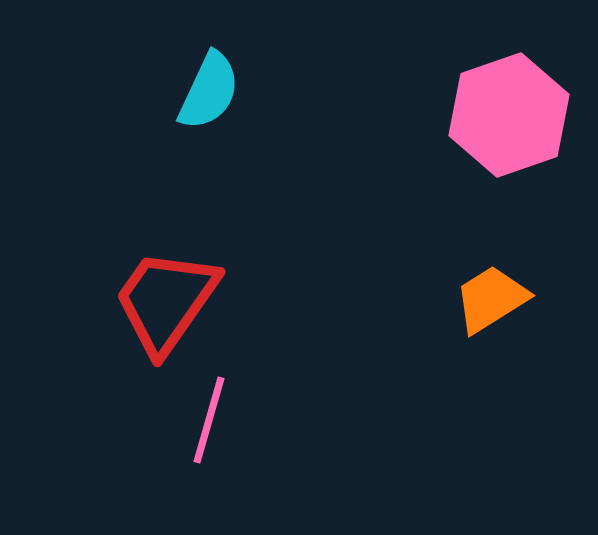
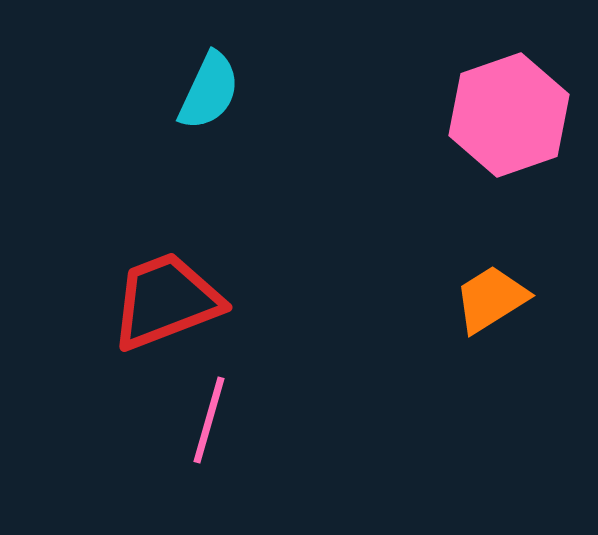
red trapezoid: rotated 34 degrees clockwise
